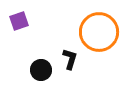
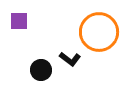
purple square: rotated 18 degrees clockwise
black L-shape: rotated 110 degrees clockwise
